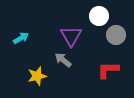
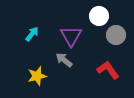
cyan arrow: moved 11 px right, 4 px up; rotated 21 degrees counterclockwise
gray arrow: moved 1 px right
red L-shape: rotated 55 degrees clockwise
